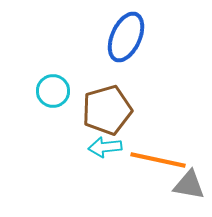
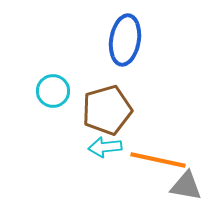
blue ellipse: moved 1 px left, 3 px down; rotated 15 degrees counterclockwise
gray triangle: moved 3 px left, 1 px down
